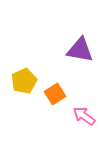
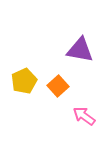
orange square: moved 3 px right, 8 px up; rotated 10 degrees counterclockwise
